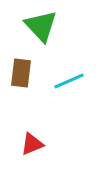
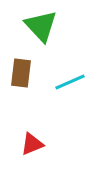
cyan line: moved 1 px right, 1 px down
